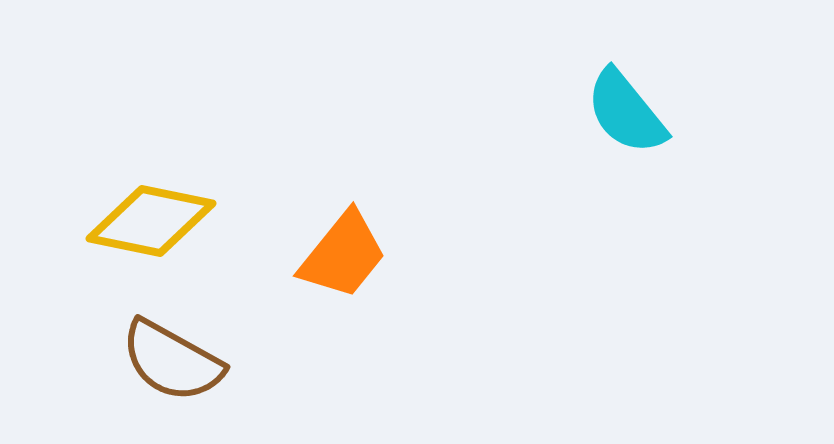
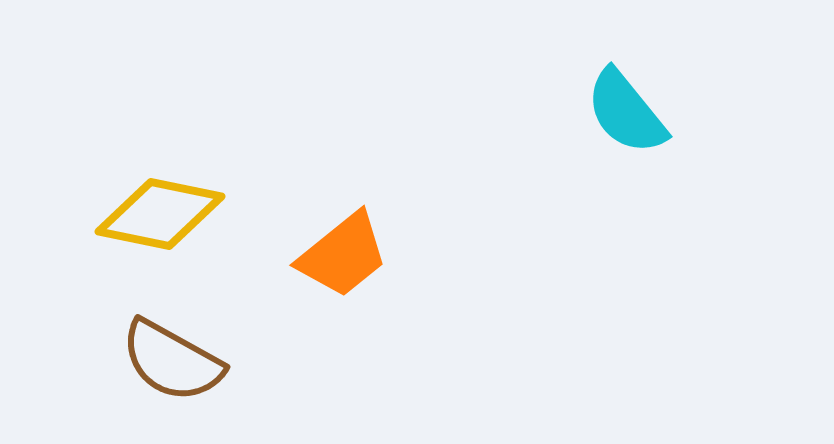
yellow diamond: moved 9 px right, 7 px up
orange trapezoid: rotated 12 degrees clockwise
